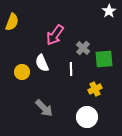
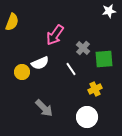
white star: rotated 24 degrees clockwise
white semicircle: moved 2 px left; rotated 90 degrees counterclockwise
white line: rotated 32 degrees counterclockwise
